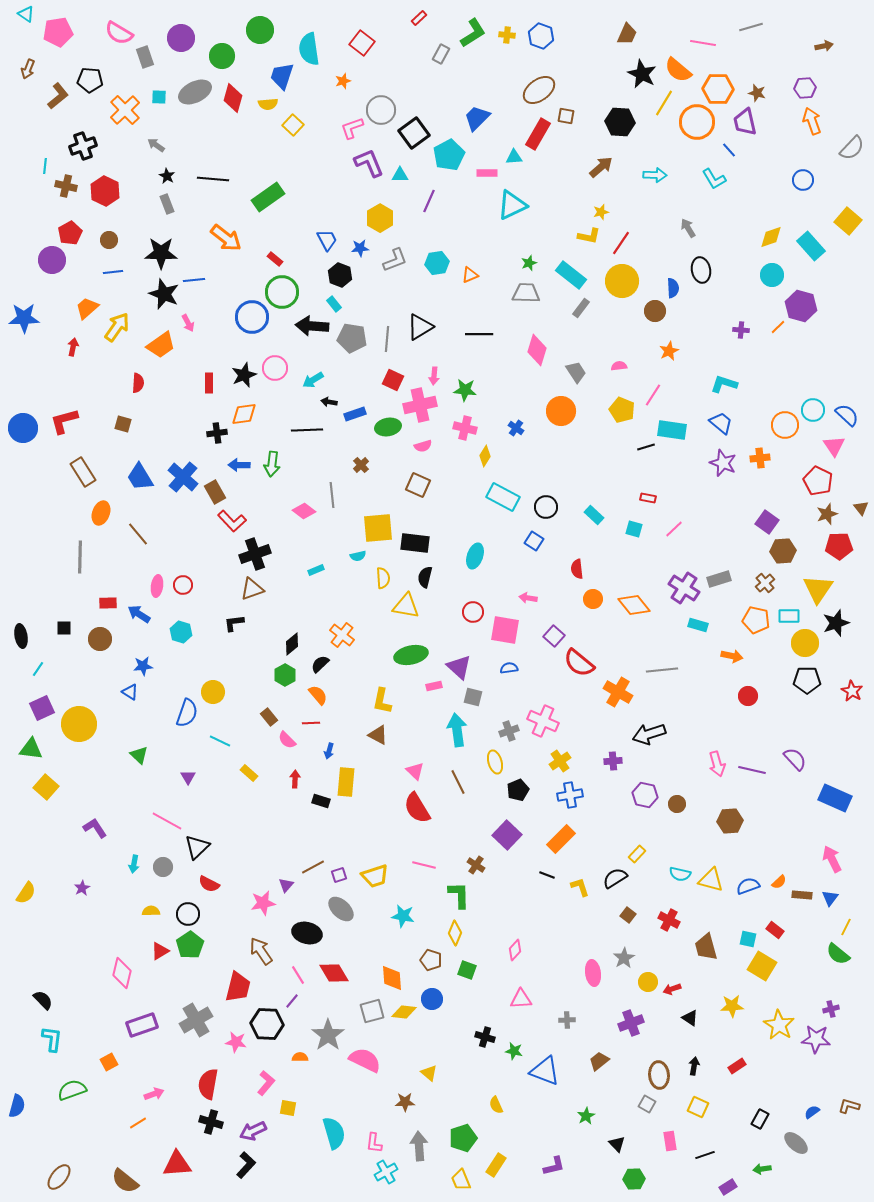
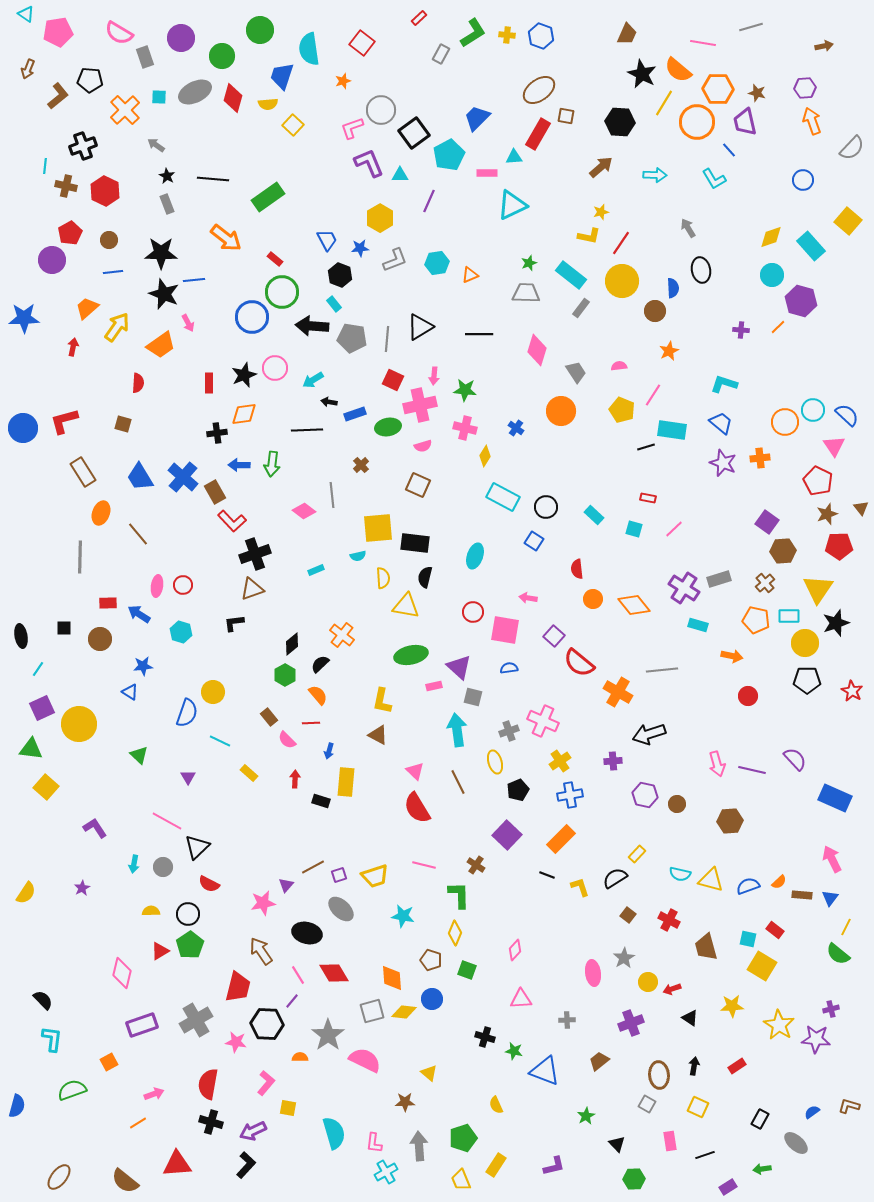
purple hexagon at (801, 306): moved 5 px up
orange circle at (785, 425): moved 3 px up
